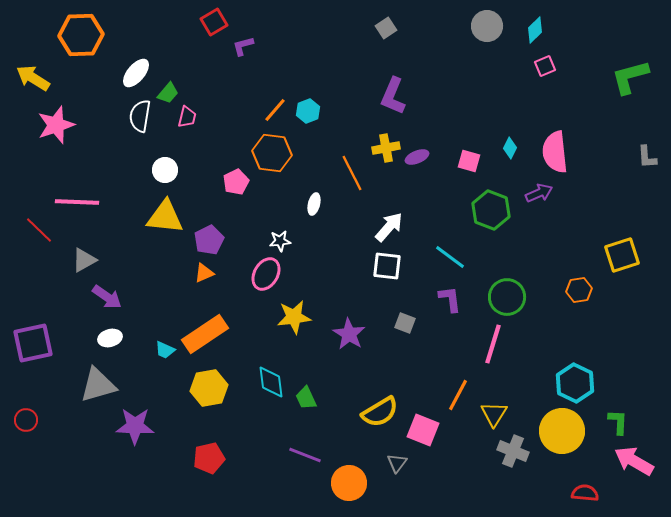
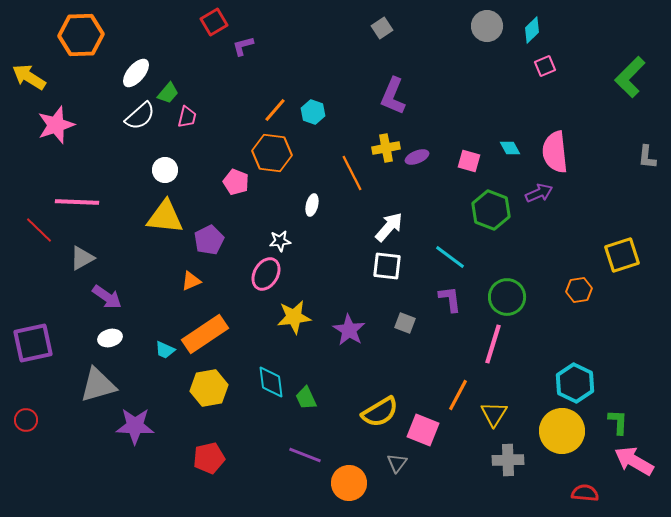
gray square at (386, 28): moved 4 px left
cyan diamond at (535, 30): moved 3 px left
green L-shape at (630, 77): rotated 30 degrees counterclockwise
yellow arrow at (33, 78): moved 4 px left, 1 px up
cyan hexagon at (308, 111): moved 5 px right, 1 px down; rotated 20 degrees counterclockwise
white semicircle at (140, 116): rotated 140 degrees counterclockwise
cyan diamond at (510, 148): rotated 55 degrees counterclockwise
gray L-shape at (647, 157): rotated 10 degrees clockwise
pink pentagon at (236, 182): rotated 25 degrees counterclockwise
white ellipse at (314, 204): moved 2 px left, 1 px down
gray triangle at (84, 260): moved 2 px left, 2 px up
orange triangle at (204, 273): moved 13 px left, 8 px down
purple star at (349, 334): moved 4 px up
gray cross at (513, 451): moved 5 px left, 9 px down; rotated 24 degrees counterclockwise
